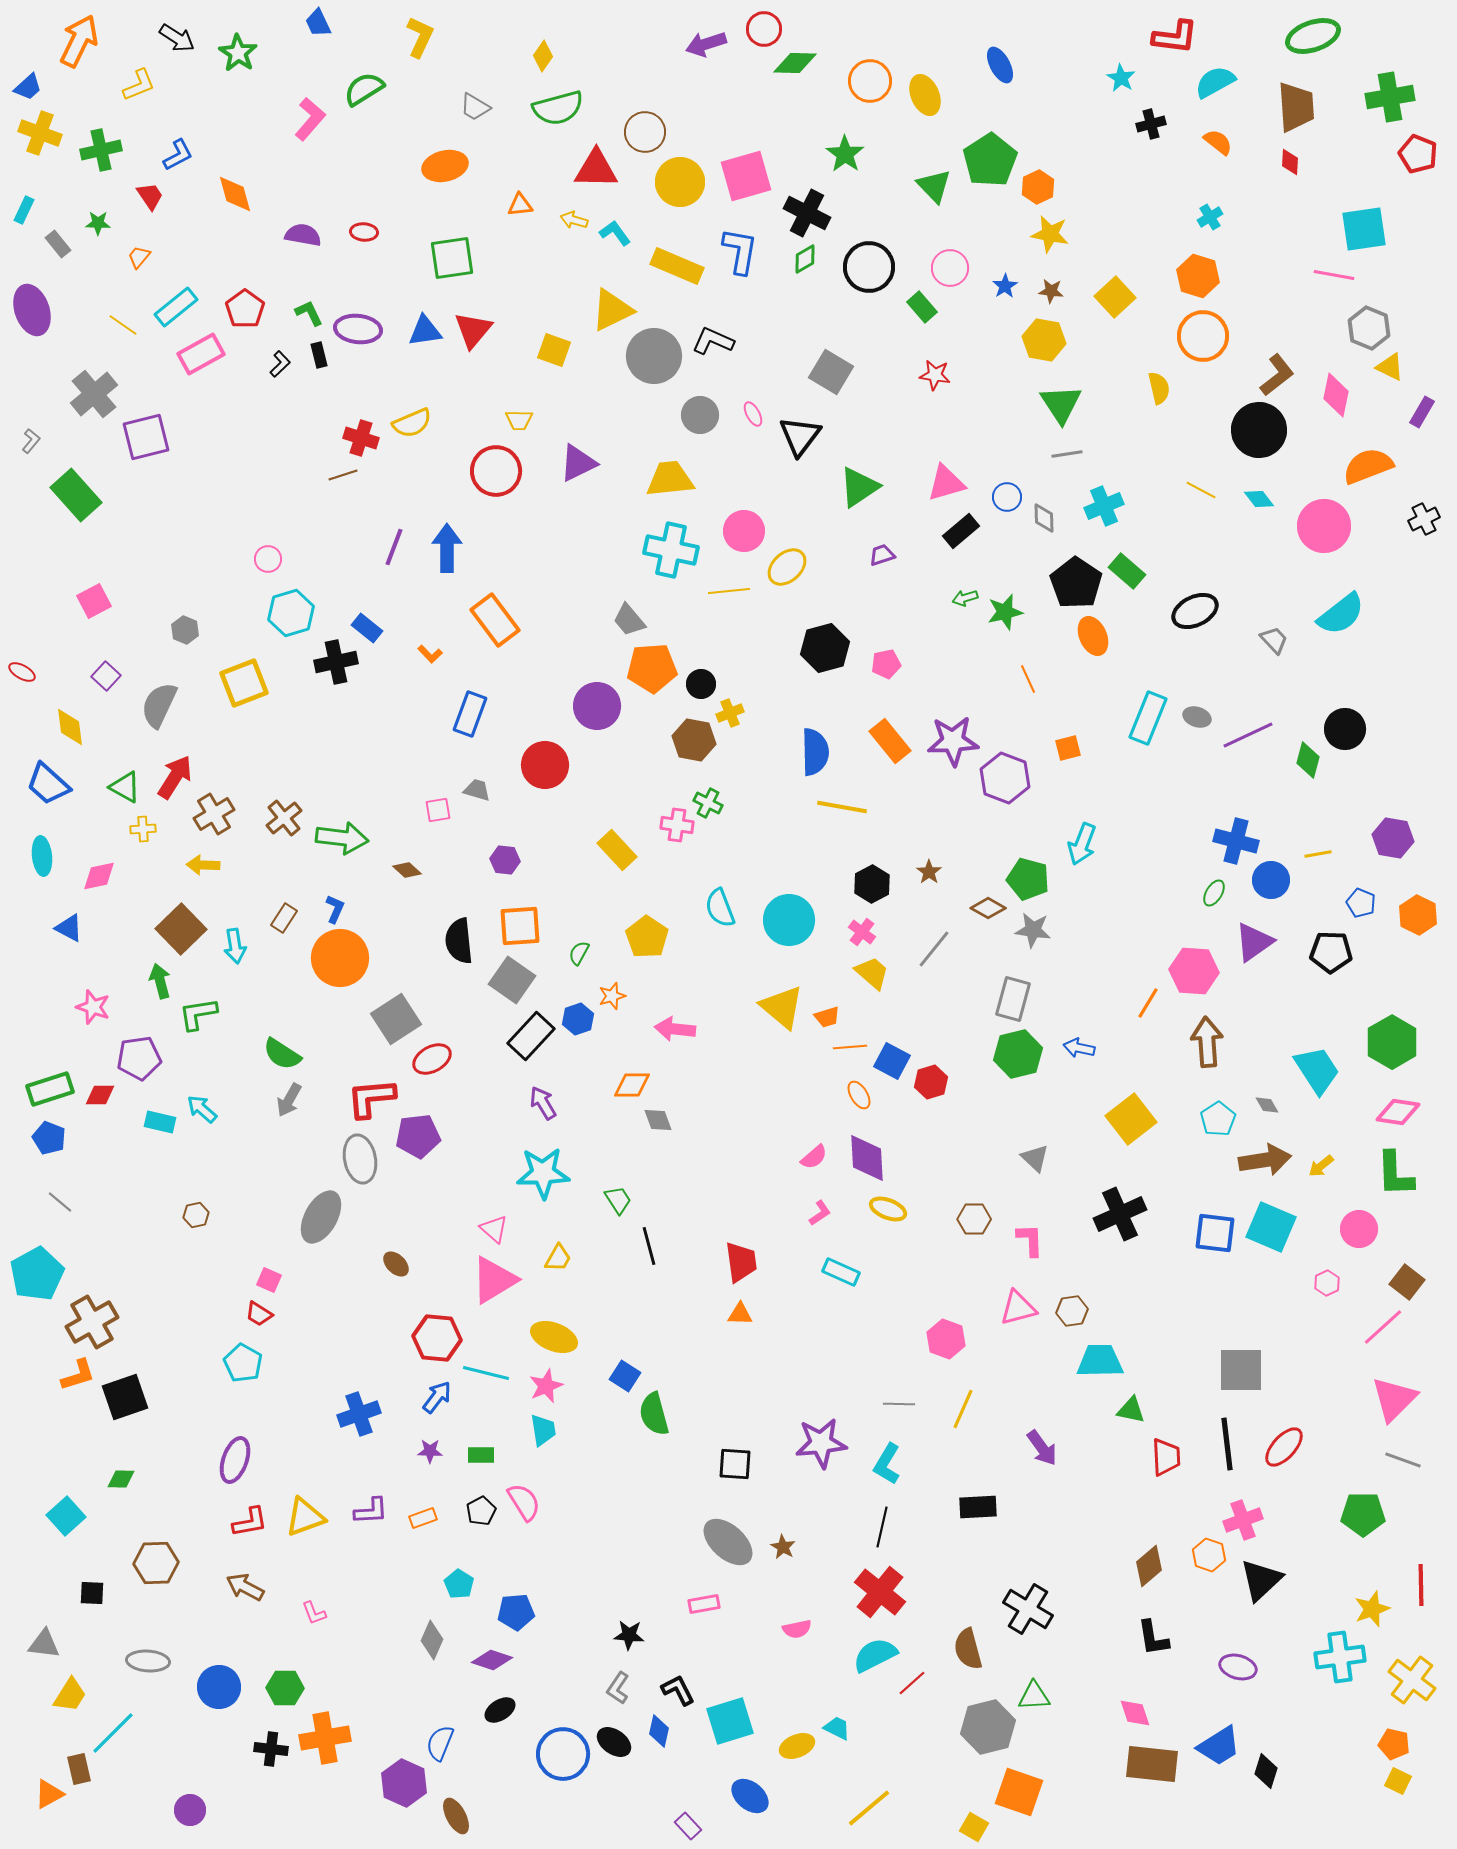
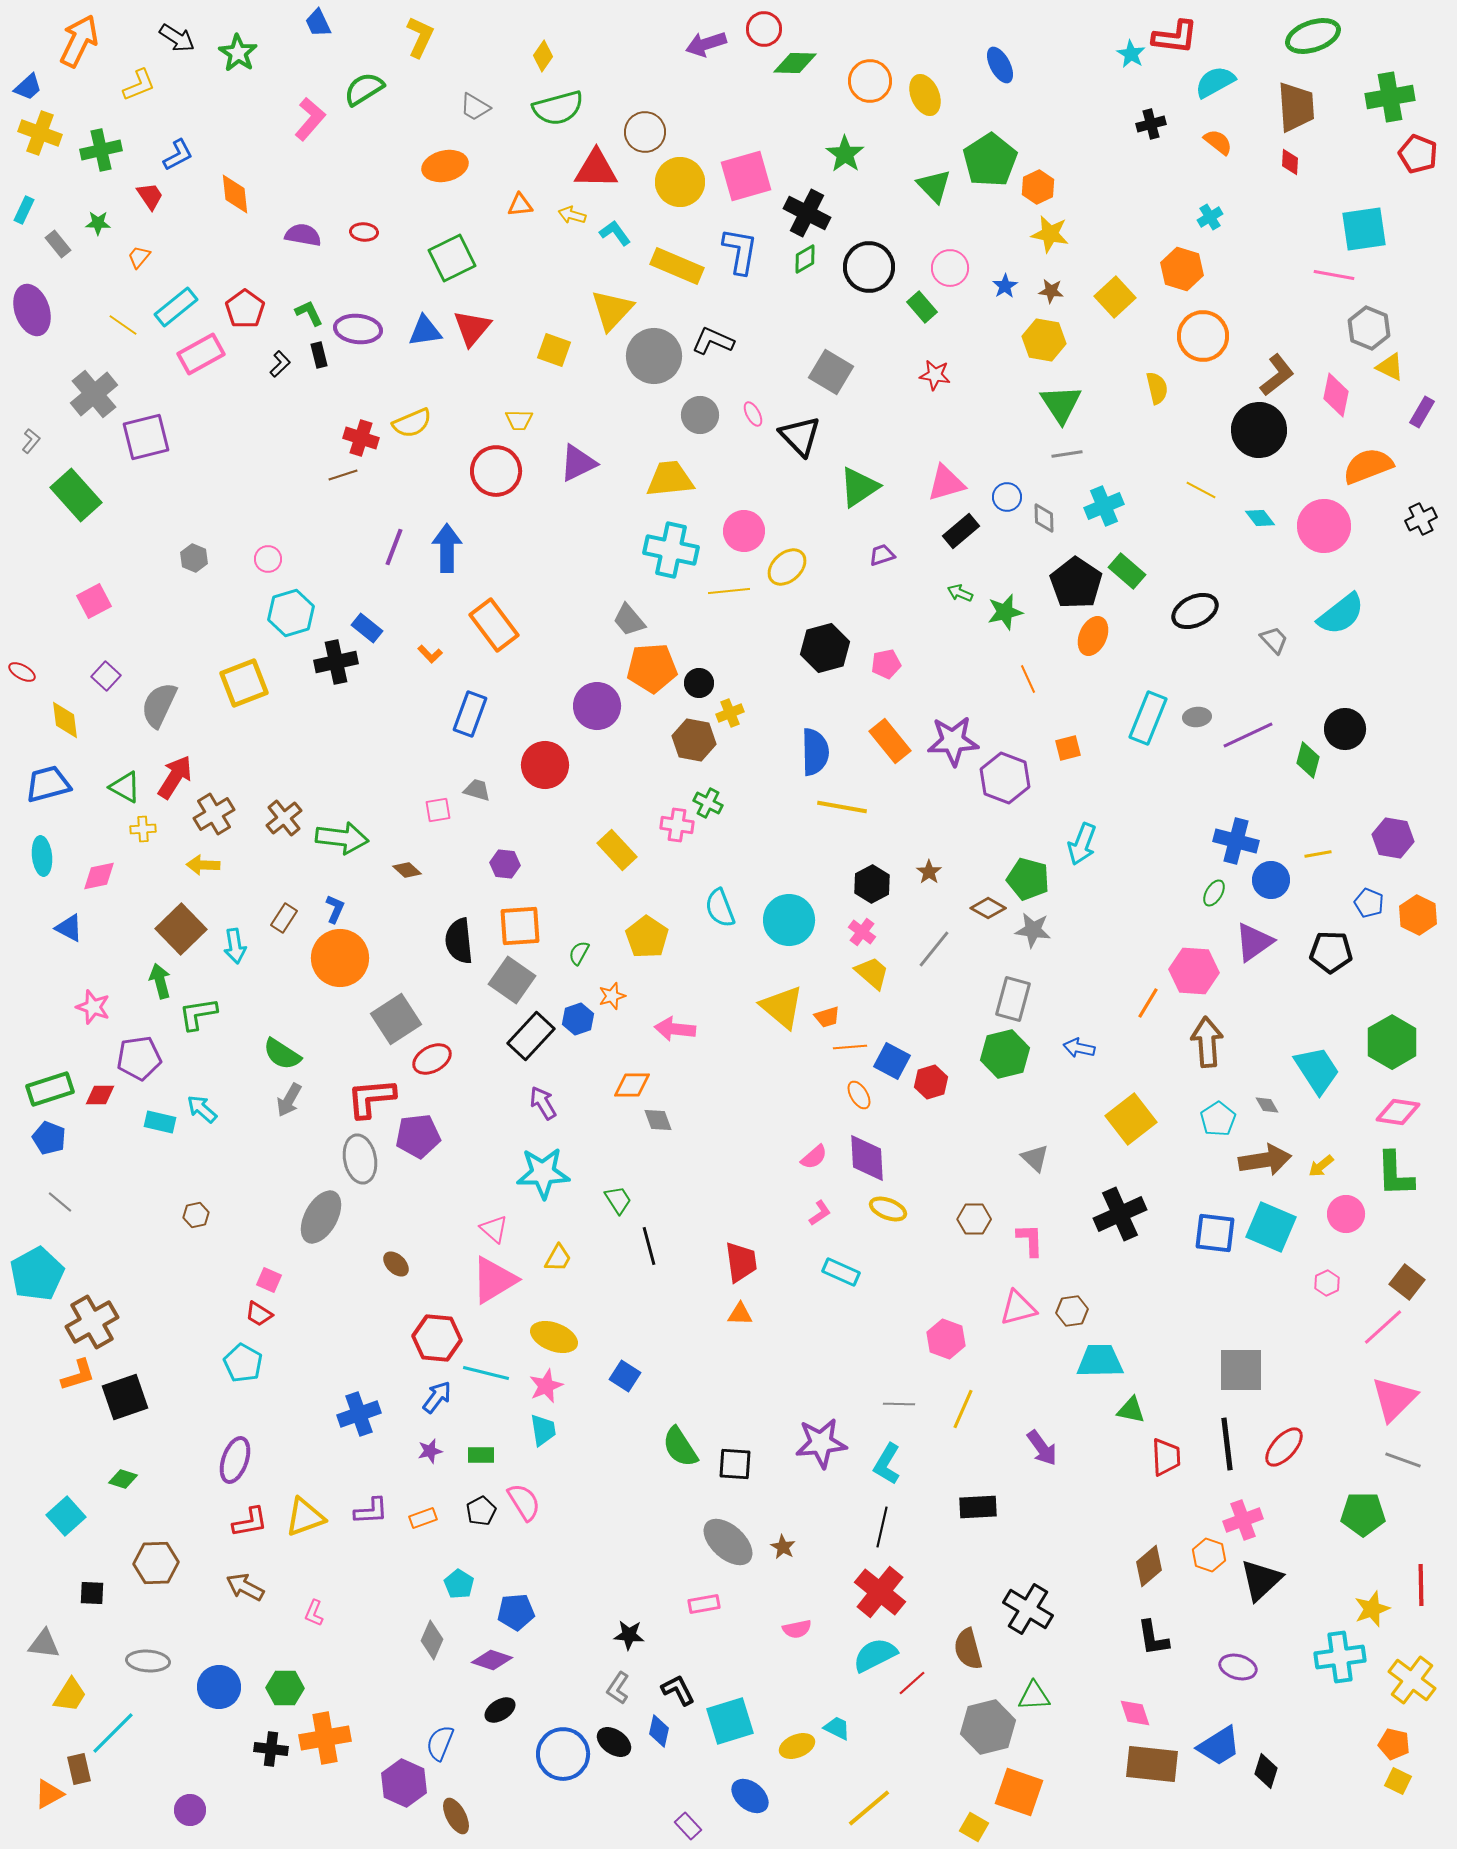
cyan star at (1121, 78): moved 10 px right, 24 px up
orange diamond at (235, 194): rotated 9 degrees clockwise
yellow arrow at (574, 220): moved 2 px left, 5 px up
green square at (452, 258): rotated 18 degrees counterclockwise
orange hexagon at (1198, 276): moved 16 px left, 7 px up
yellow triangle at (612, 310): rotated 21 degrees counterclockwise
red triangle at (473, 330): moved 1 px left, 2 px up
yellow semicircle at (1159, 388): moved 2 px left
black triangle at (800, 436): rotated 21 degrees counterclockwise
cyan diamond at (1259, 499): moved 1 px right, 19 px down
black cross at (1424, 519): moved 3 px left
green arrow at (965, 598): moved 5 px left, 5 px up; rotated 40 degrees clockwise
orange rectangle at (495, 620): moved 1 px left, 5 px down
gray hexagon at (185, 630): moved 9 px right, 72 px up
orange ellipse at (1093, 636): rotated 48 degrees clockwise
black circle at (701, 684): moved 2 px left, 1 px up
gray ellipse at (1197, 717): rotated 24 degrees counterclockwise
yellow diamond at (70, 727): moved 5 px left, 7 px up
blue trapezoid at (48, 784): rotated 123 degrees clockwise
purple hexagon at (505, 860): moved 4 px down
blue pentagon at (1361, 903): moved 8 px right
green hexagon at (1018, 1054): moved 13 px left
pink circle at (1359, 1229): moved 13 px left, 15 px up
green semicircle at (654, 1414): moved 26 px right, 33 px down; rotated 18 degrees counterclockwise
purple star at (430, 1451): rotated 15 degrees counterclockwise
green diamond at (121, 1479): moved 2 px right; rotated 16 degrees clockwise
pink L-shape at (314, 1613): rotated 44 degrees clockwise
